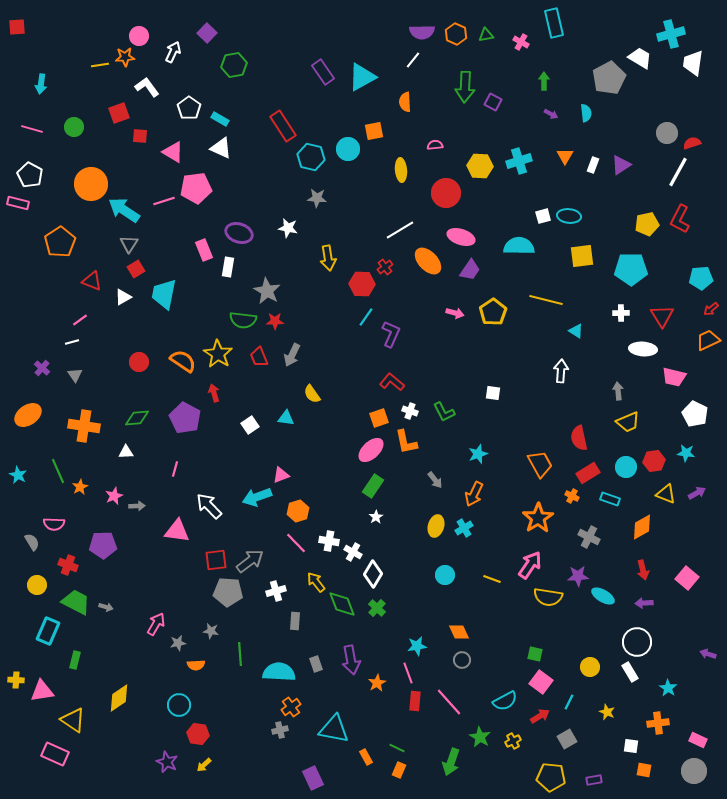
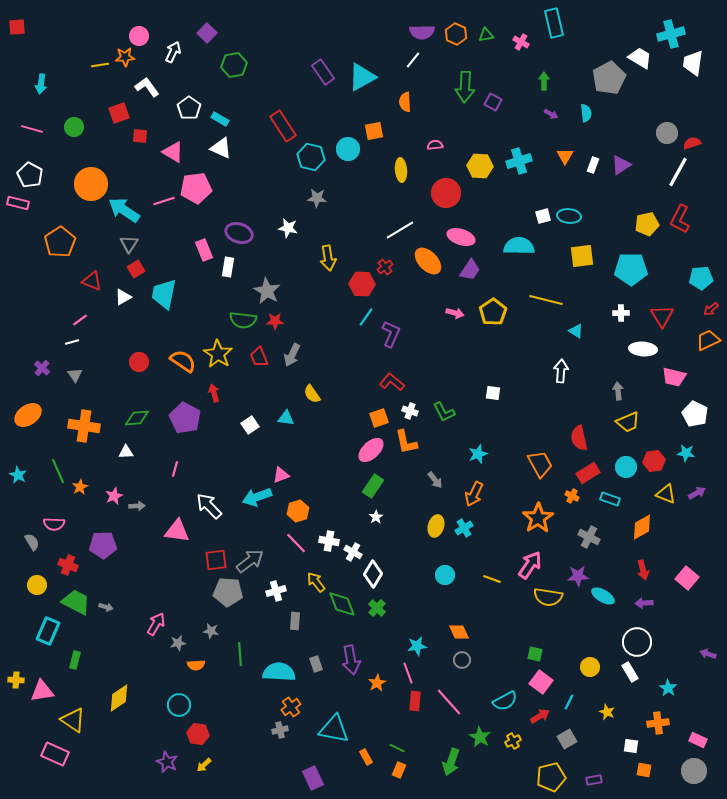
yellow pentagon at (551, 777): rotated 20 degrees counterclockwise
